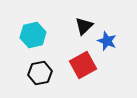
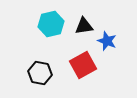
black triangle: rotated 36 degrees clockwise
cyan hexagon: moved 18 px right, 11 px up
black hexagon: rotated 20 degrees clockwise
